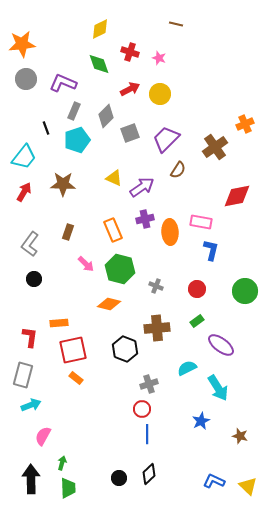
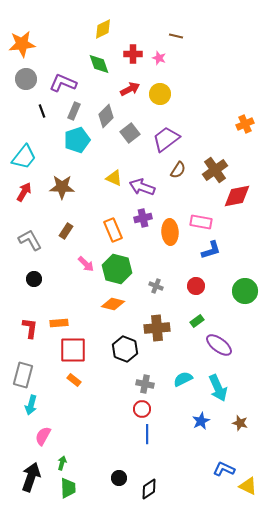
brown line at (176, 24): moved 12 px down
yellow diamond at (100, 29): moved 3 px right
red cross at (130, 52): moved 3 px right, 2 px down; rotated 18 degrees counterclockwise
black line at (46, 128): moved 4 px left, 17 px up
gray square at (130, 133): rotated 18 degrees counterclockwise
purple trapezoid at (166, 139): rotated 8 degrees clockwise
brown cross at (215, 147): moved 23 px down
brown star at (63, 184): moved 1 px left, 3 px down
purple arrow at (142, 187): rotated 125 degrees counterclockwise
purple cross at (145, 219): moved 2 px left, 1 px up
brown rectangle at (68, 232): moved 2 px left, 1 px up; rotated 14 degrees clockwise
gray L-shape at (30, 244): moved 4 px up; rotated 115 degrees clockwise
blue L-shape at (211, 250): rotated 60 degrees clockwise
green hexagon at (120, 269): moved 3 px left
red circle at (197, 289): moved 1 px left, 3 px up
orange diamond at (109, 304): moved 4 px right
red L-shape at (30, 337): moved 9 px up
purple ellipse at (221, 345): moved 2 px left
red square at (73, 350): rotated 12 degrees clockwise
cyan semicircle at (187, 368): moved 4 px left, 11 px down
orange rectangle at (76, 378): moved 2 px left, 2 px down
gray cross at (149, 384): moved 4 px left; rotated 30 degrees clockwise
cyan arrow at (218, 388): rotated 8 degrees clockwise
cyan arrow at (31, 405): rotated 126 degrees clockwise
brown star at (240, 436): moved 13 px up
black diamond at (149, 474): moved 15 px down; rotated 10 degrees clockwise
black arrow at (31, 479): moved 2 px up; rotated 20 degrees clockwise
blue L-shape at (214, 481): moved 10 px right, 12 px up
yellow triangle at (248, 486): rotated 18 degrees counterclockwise
